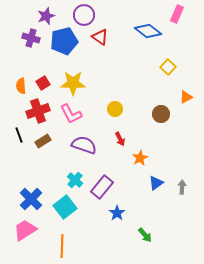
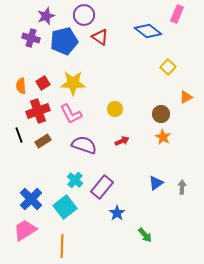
red arrow: moved 2 px right, 2 px down; rotated 88 degrees counterclockwise
orange star: moved 23 px right, 21 px up; rotated 14 degrees counterclockwise
